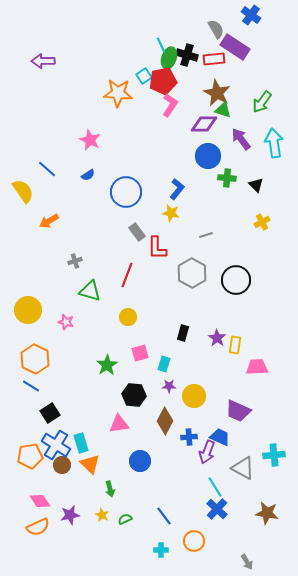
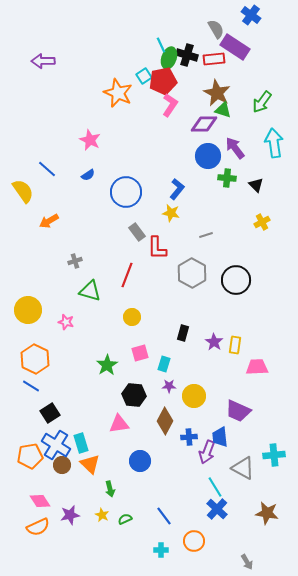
orange star at (118, 93): rotated 20 degrees clockwise
purple arrow at (241, 139): moved 6 px left, 9 px down
yellow circle at (128, 317): moved 4 px right
purple star at (217, 338): moved 3 px left, 4 px down
blue trapezoid at (220, 437): rotated 120 degrees counterclockwise
